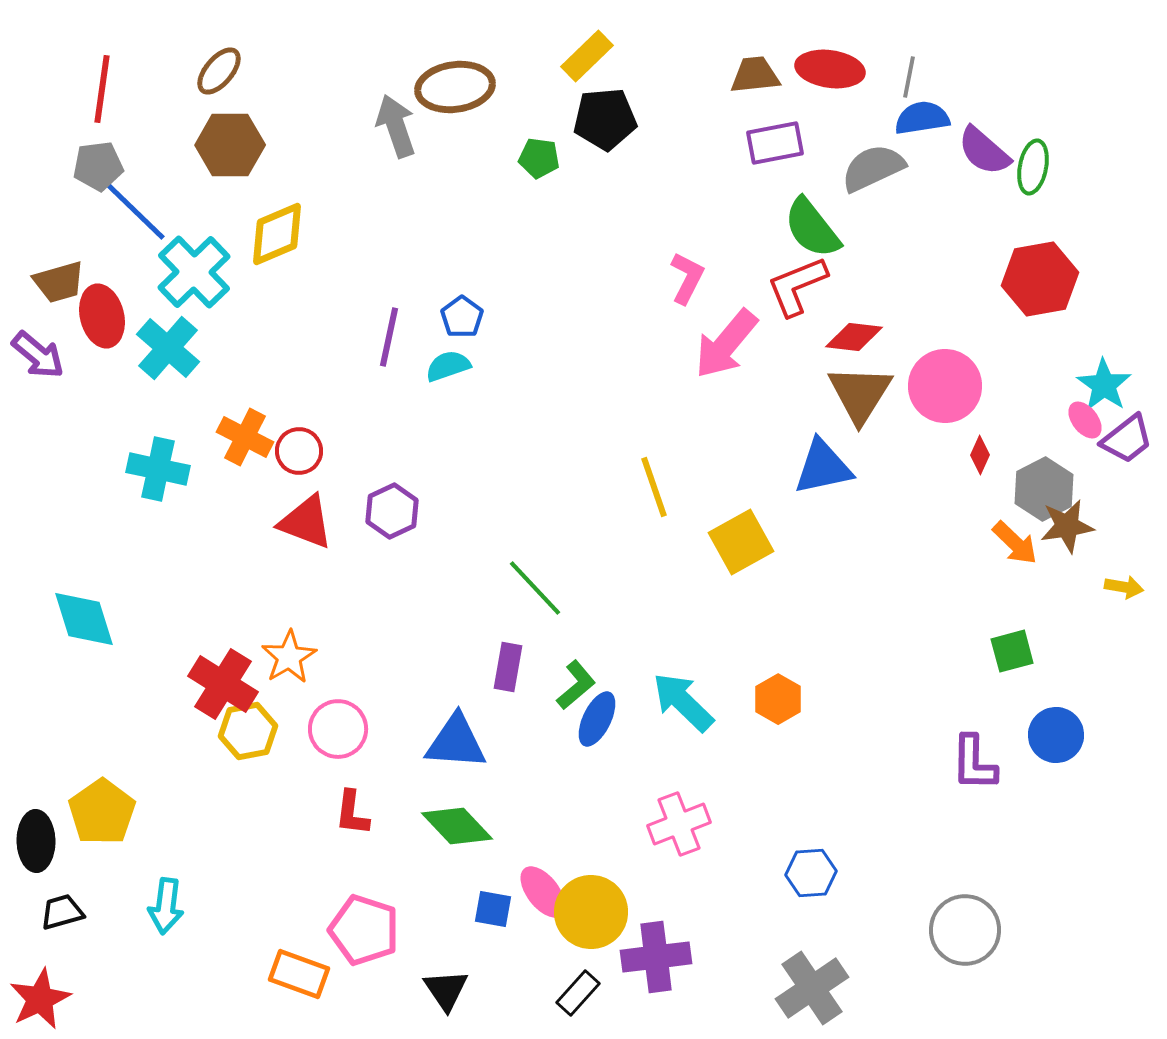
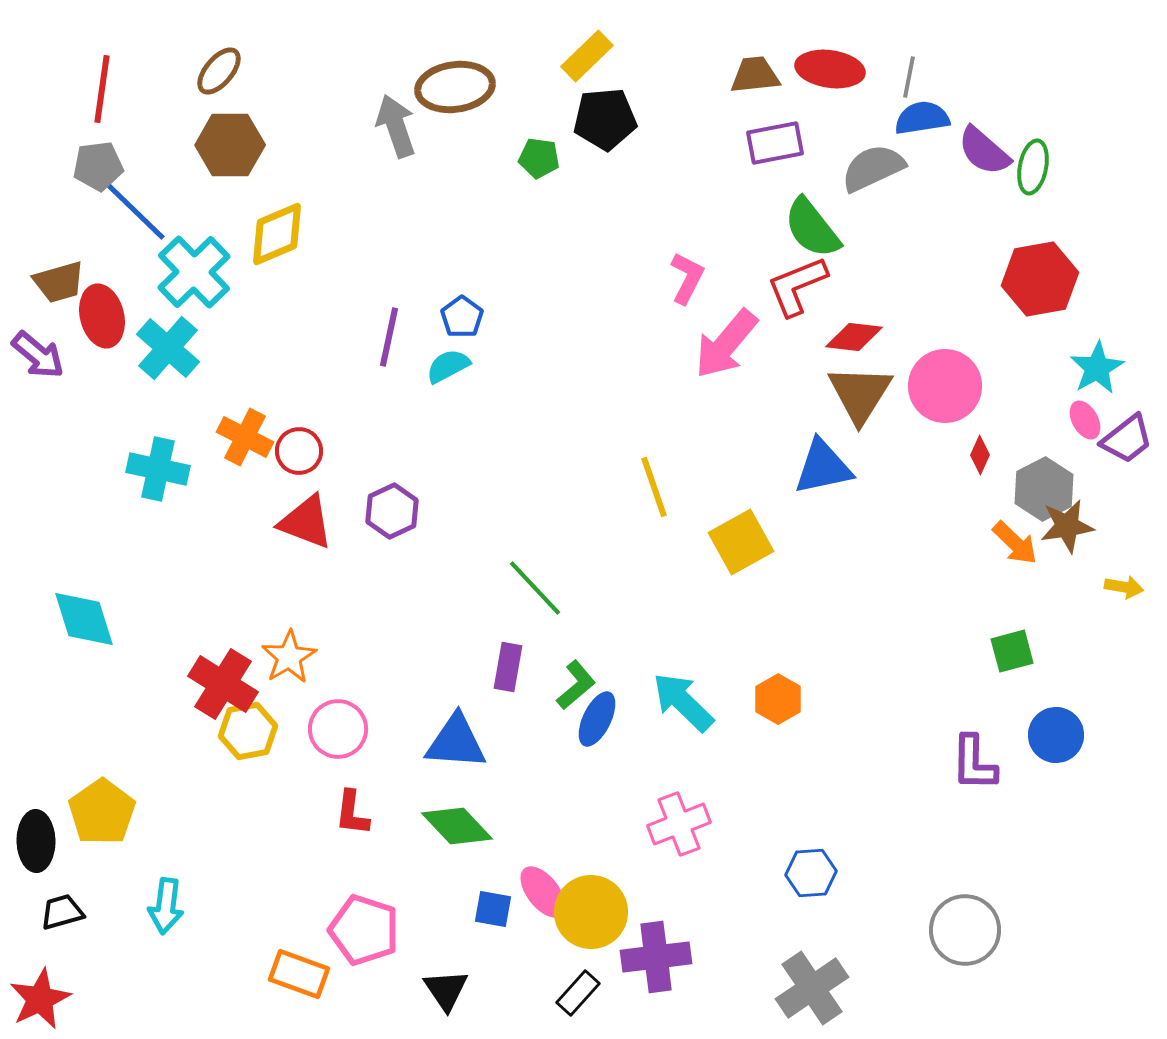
cyan semicircle at (448, 366): rotated 9 degrees counterclockwise
cyan star at (1104, 385): moved 7 px left, 17 px up; rotated 8 degrees clockwise
pink ellipse at (1085, 420): rotated 9 degrees clockwise
